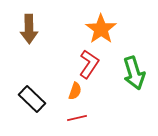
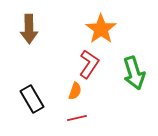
black rectangle: rotated 16 degrees clockwise
